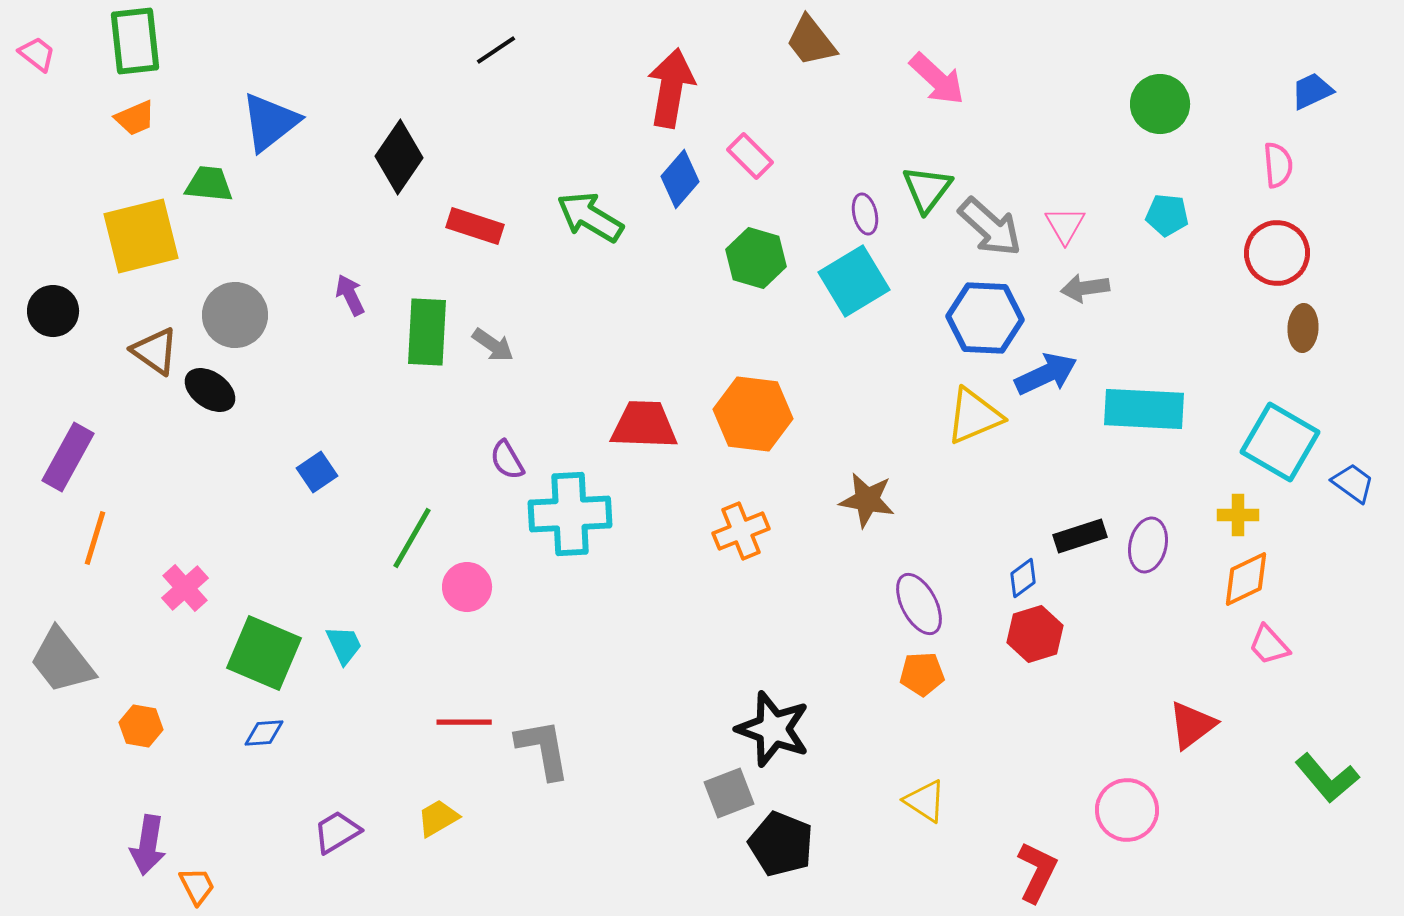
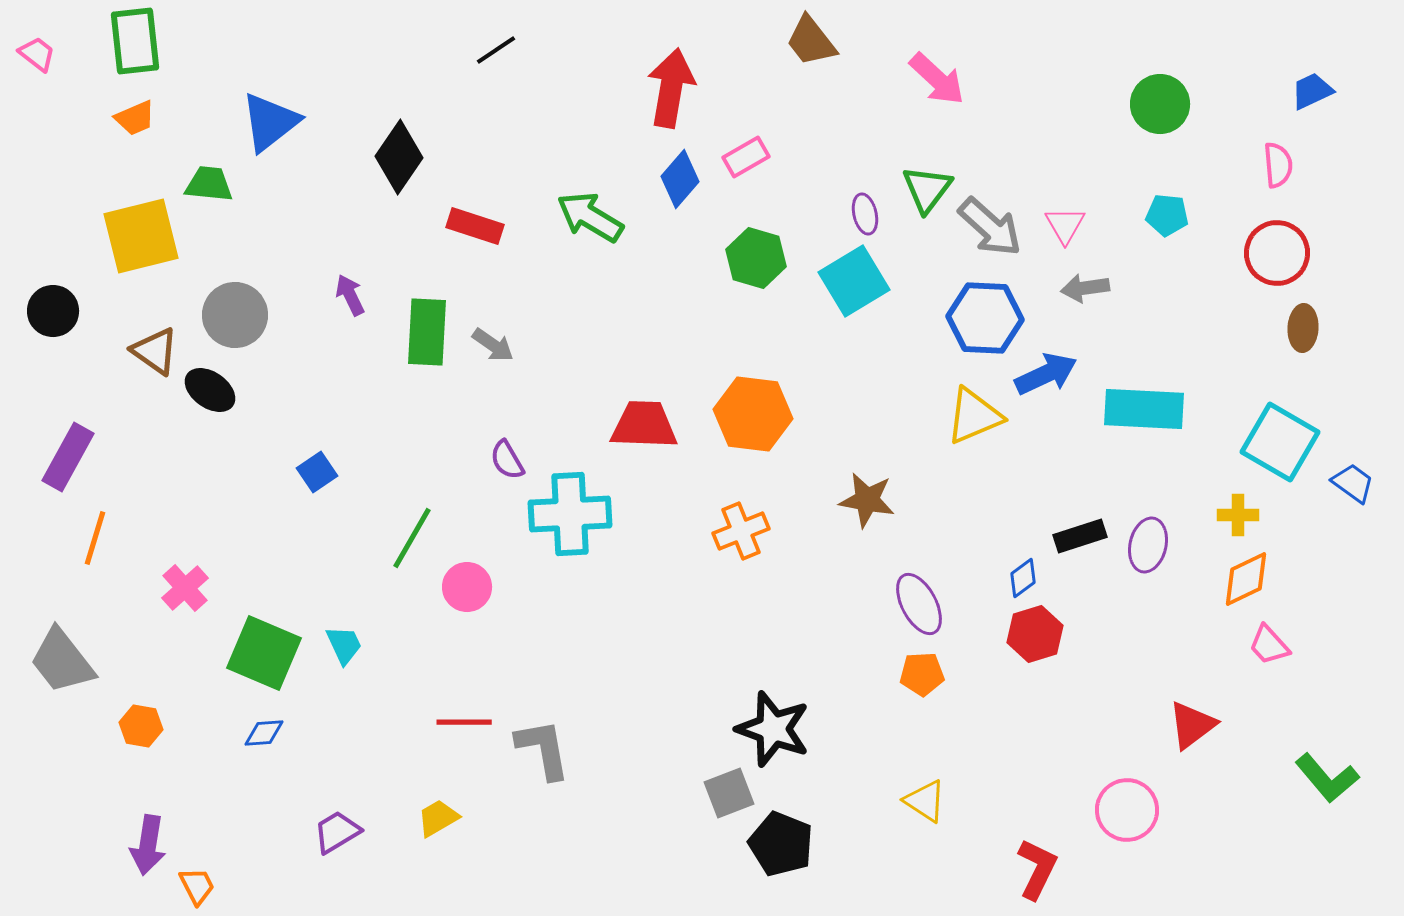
pink rectangle at (750, 156): moved 4 px left, 1 px down; rotated 75 degrees counterclockwise
red L-shape at (1037, 872): moved 3 px up
